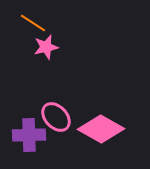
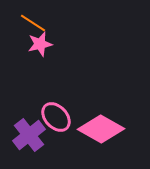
pink star: moved 6 px left, 3 px up
purple cross: rotated 36 degrees counterclockwise
